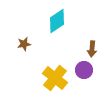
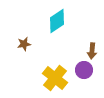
brown arrow: moved 2 px down
